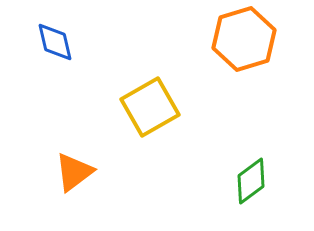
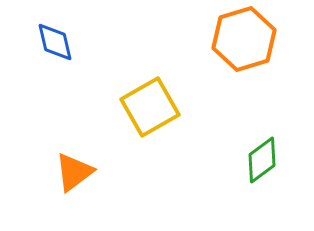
green diamond: moved 11 px right, 21 px up
